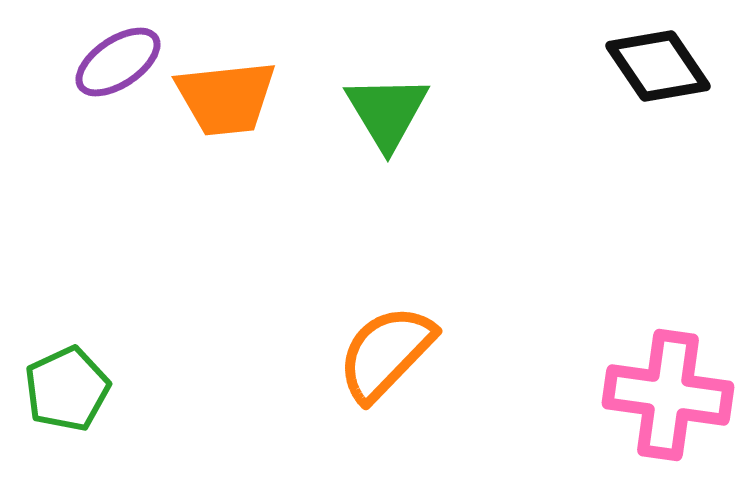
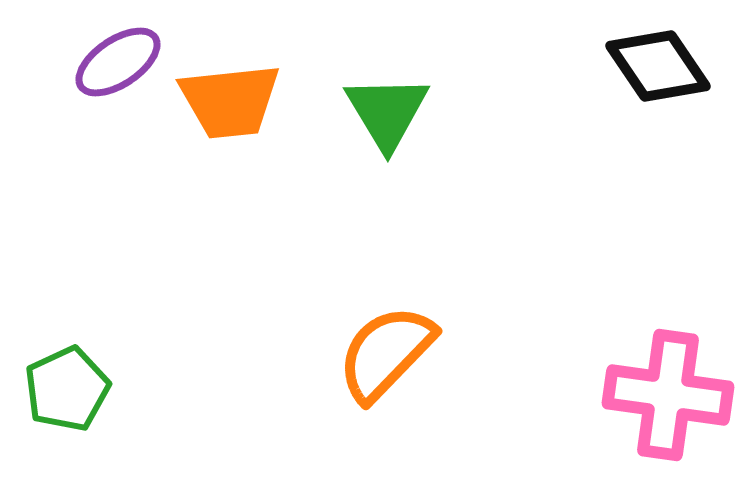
orange trapezoid: moved 4 px right, 3 px down
